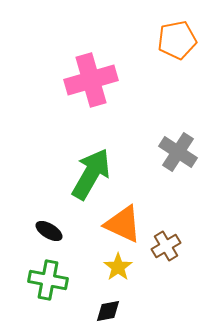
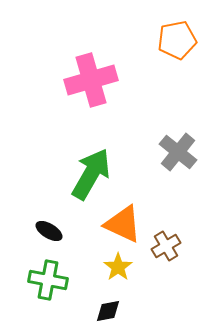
gray cross: rotated 6 degrees clockwise
